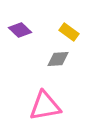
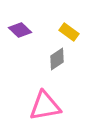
gray diamond: moved 1 px left; rotated 30 degrees counterclockwise
